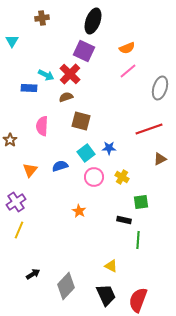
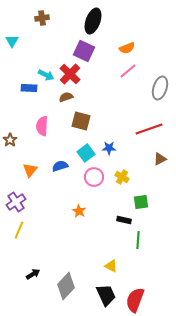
red semicircle: moved 3 px left
